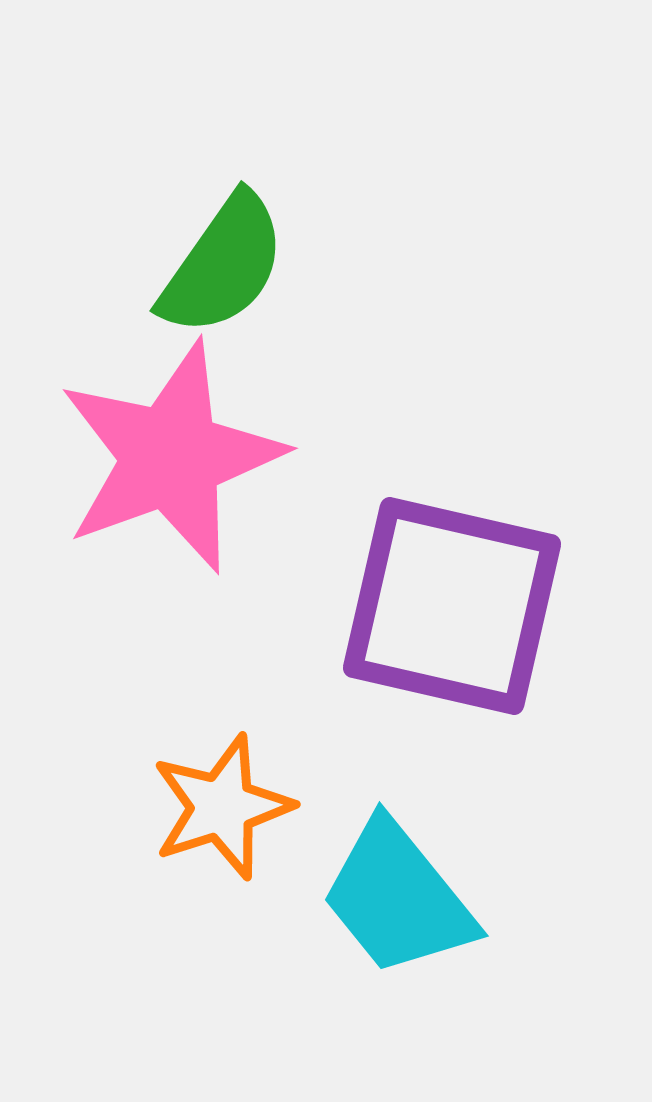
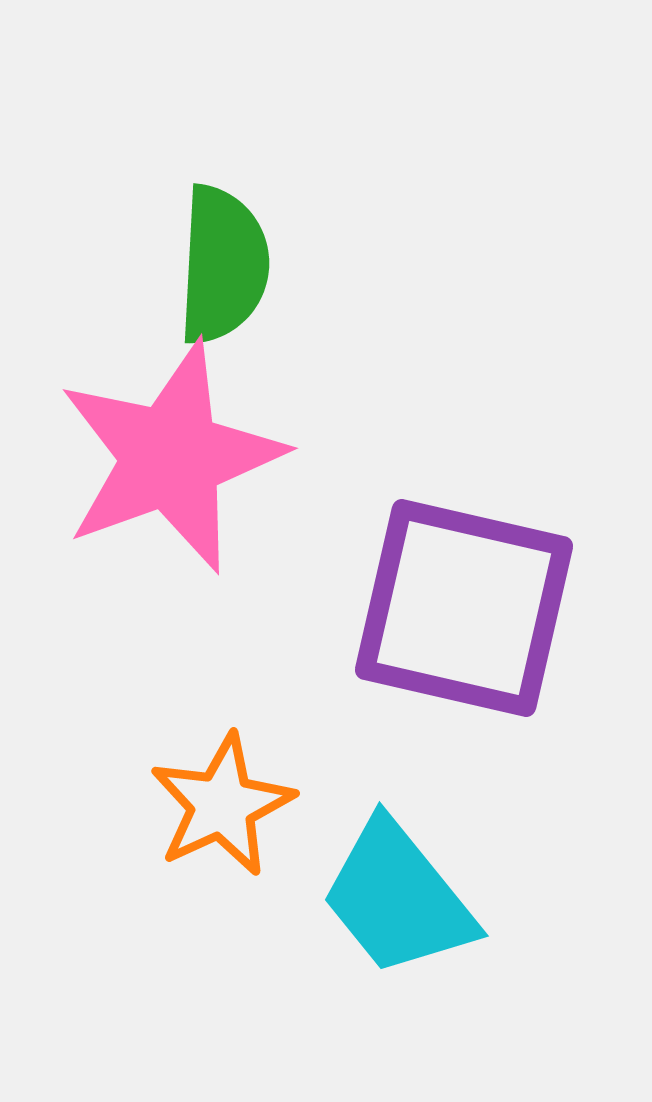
green semicircle: rotated 32 degrees counterclockwise
purple square: moved 12 px right, 2 px down
orange star: moved 2 px up; rotated 7 degrees counterclockwise
